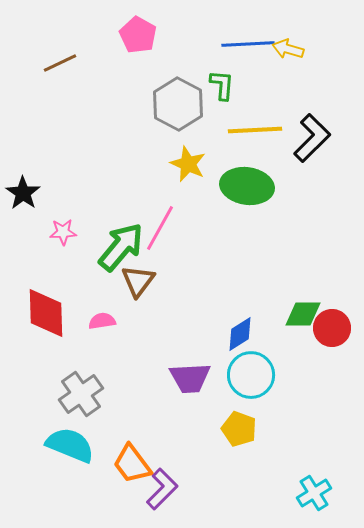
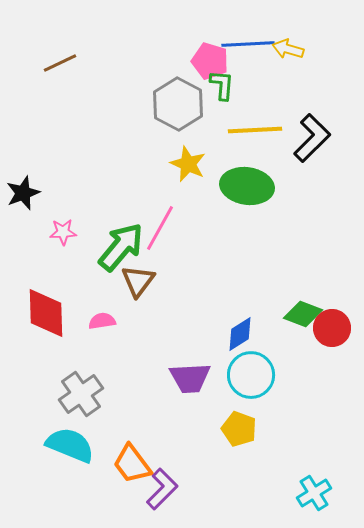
pink pentagon: moved 72 px right, 26 px down; rotated 12 degrees counterclockwise
black star: rotated 16 degrees clockwise
green diamond: rotated 21 degrees clockwise
